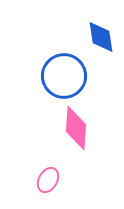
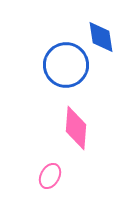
blue circle: moved 2 px right, 11 px up
pink ellipse: moved 2 px right, 4 px up
